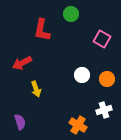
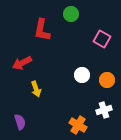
orange circle: moved 1 px down
